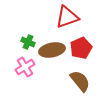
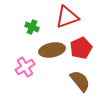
green cross: moved 4 px right, 15 px up
